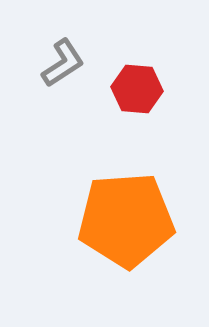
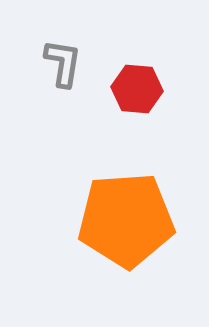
gray L-shape: rotated 48 degrees counterclockwise
